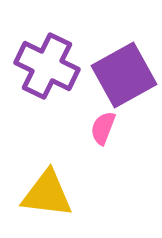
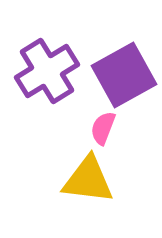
purple cross: moved 5 px down; rotated 32 degrees clockwise
yellow triangle: moved 41 px right, 14 px up
